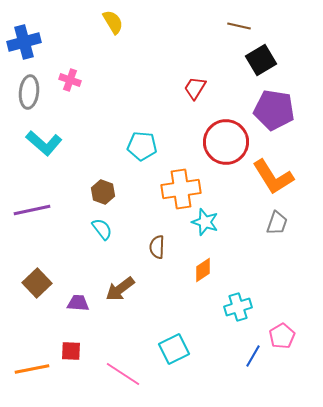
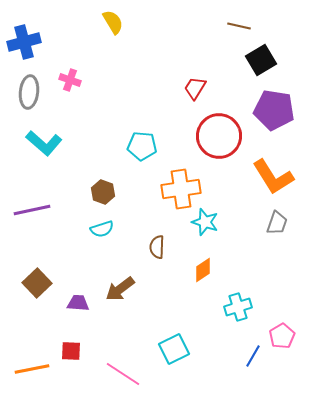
red circle: moved 7 px left, 6 px up
cyan semicircle: rotated 110 degrees clockwise
